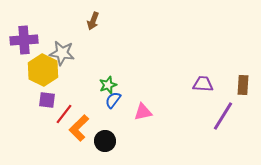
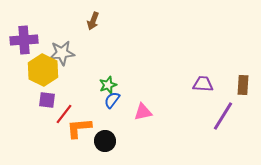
gray star: rotated 15 degrees counterclockwise
blue semicircle: moved 1 px left
orange L-shape: rotated 40 degrees clockwise
